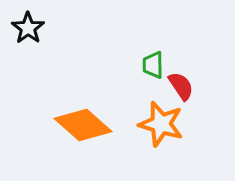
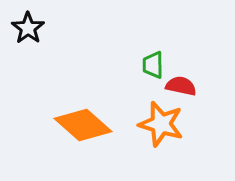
red semicircle: rotated 44 degrees counterclockwise
